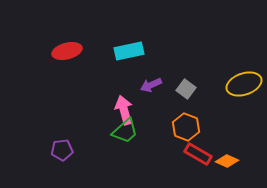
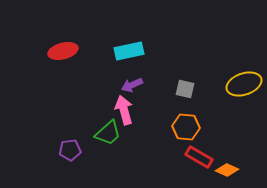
red ellipse: moved 4 px left
purple arrow: moved 19 px left
gray square: moved 1 px left; rotated 24 degrees counterclockwise
orange hexagon: rotated 16 degrees counterclockwise
green trapezoid: moved 17 px left, 2 px down
purple pentagon: moved 8 px right
red rectangle: moved 1 px right, 3 px down
orange diamond: moved 9 px down
